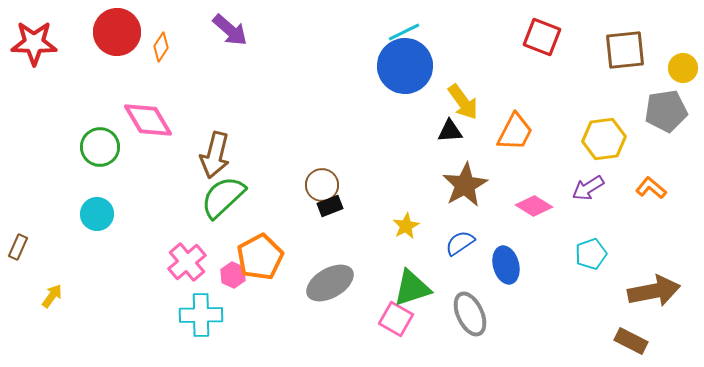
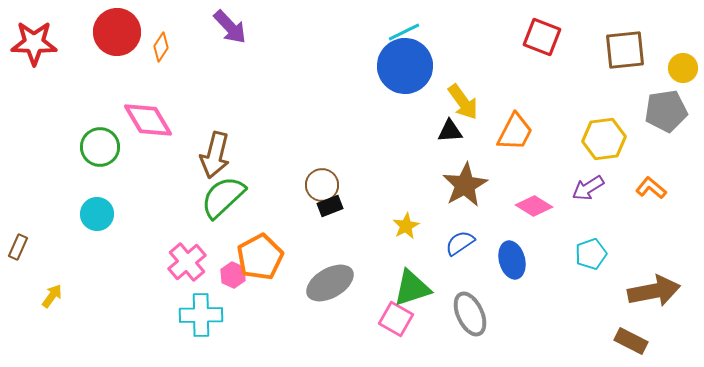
purple arrow at (230, 30): moved 3 px up; rotated 6 degrees clockwise
blue ellipse at (506, 265): moved 6 px right, 5 px up
